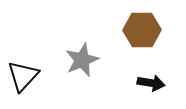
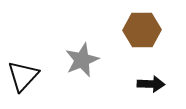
black arrow: moved 1 px down; rotated 8 degrees counterclockwise
